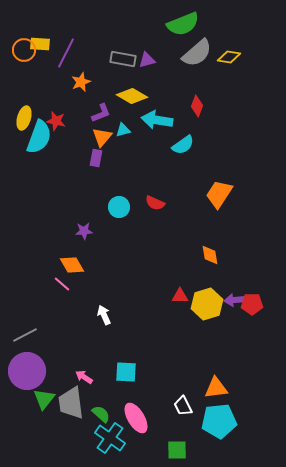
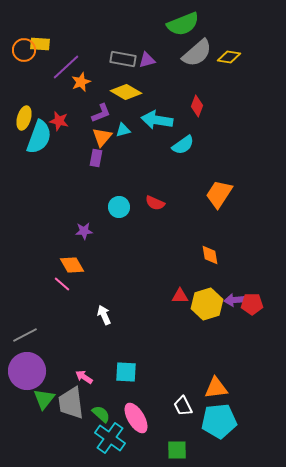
purple line at (66, 53): moved 14 px down; rotated 20 degrees clockwise
yellow diamond at (132, 96): moved 6 px left, 4 px up
red star at (56, 121): moved 3 px right
